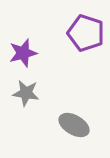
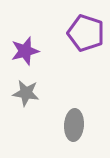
purple star: moved 2 px right, 2 px up
gray ellipse: rotated 64 degrees clockwise
